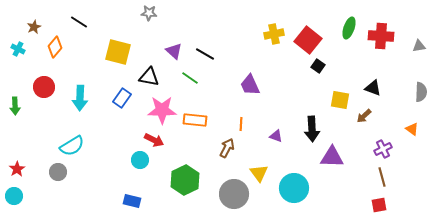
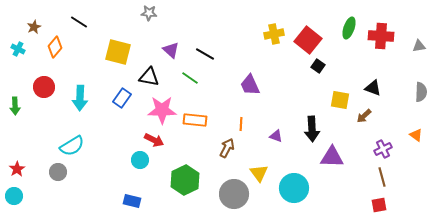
purple triangle at (174, 51): moved 3 px left, 1 px up
orange triangle at (412, 129): moved 4 px right, 6 px down
